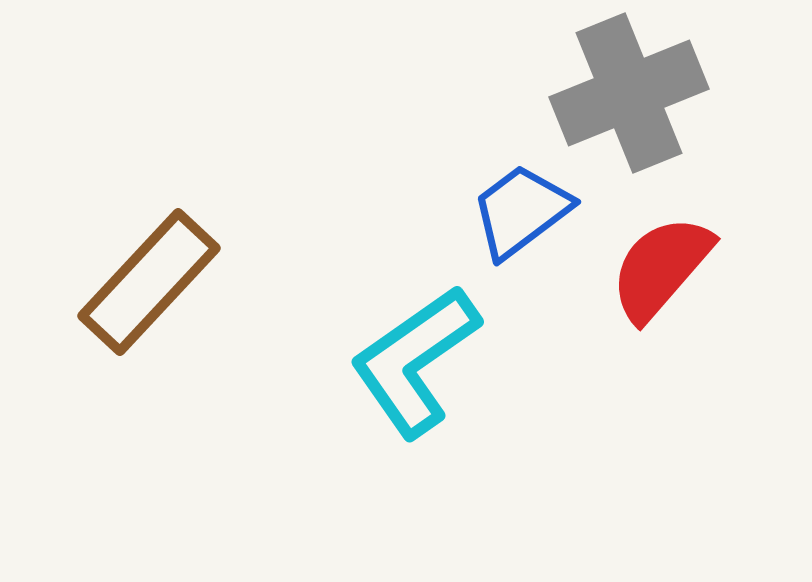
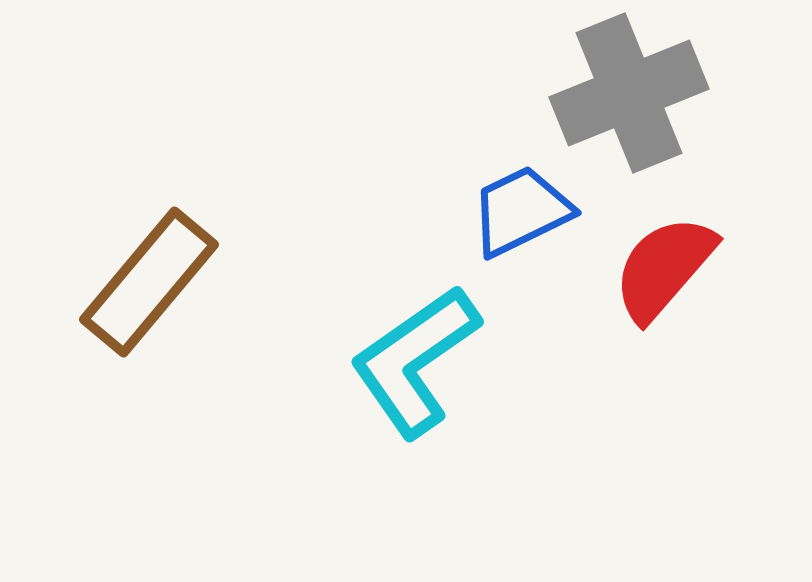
blue trapezoid: rotated 11 degrees clockwise
red semicircle: moved 3 px right
brown rectangle: rotated 3 degrees counterclockwise
